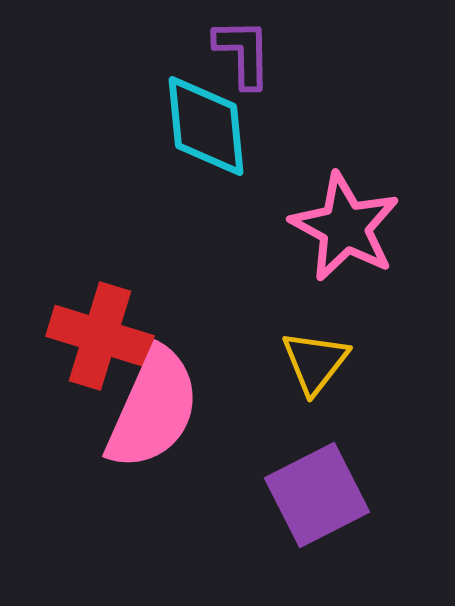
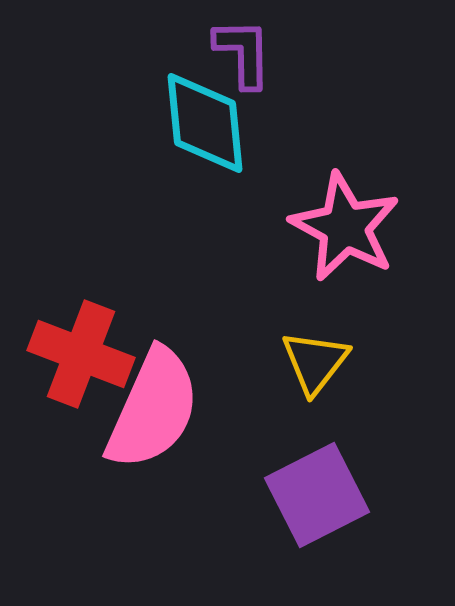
cyan diamond: moved 1 px left, 3 px up
red cross: moved 19 px left, 18 px down; rotated 4 degrees clockwise
